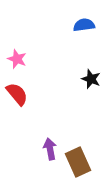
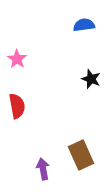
pink star: rotated 12 degrees clockwise
red semicircle: moved 12 px down; rotated 30 degrees clockwise
purple arrow: moved 7 px left, 20 px down
brown rectangle: moved 3 px right, 7 px up
